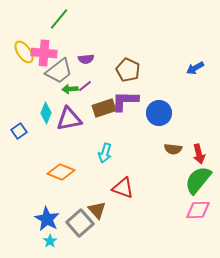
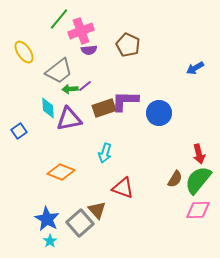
pink cross: moved 37 px right, 22 px up; rotated 25 degrees counterclockwise
purple semicircle: moved 3 px right, 9 px up
brown pentagon: moved 25 px up
cyan diamond: moved 2 px right, 5 px up; rotated 25 degrees counterclockwise
brown semicircle: moved 2 px right, 30 px down; rotated 66 degrees counterclockwise
